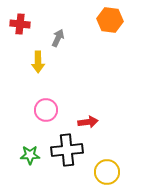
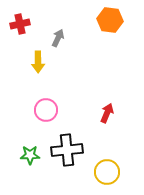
red cross: rotated 18 degrees counterclockwise
red arrow: moved 19 px right, 9 px up; rotated 60 degrees counterclockwise
